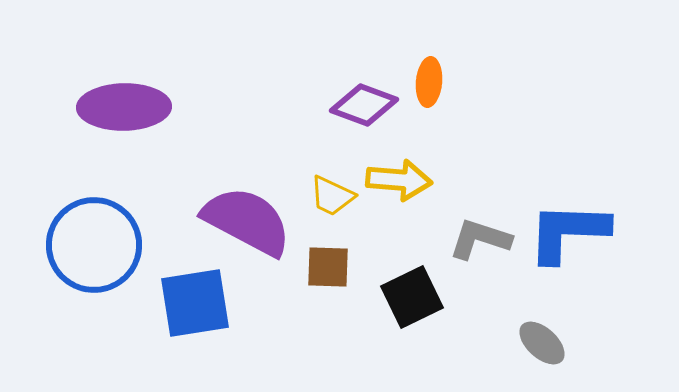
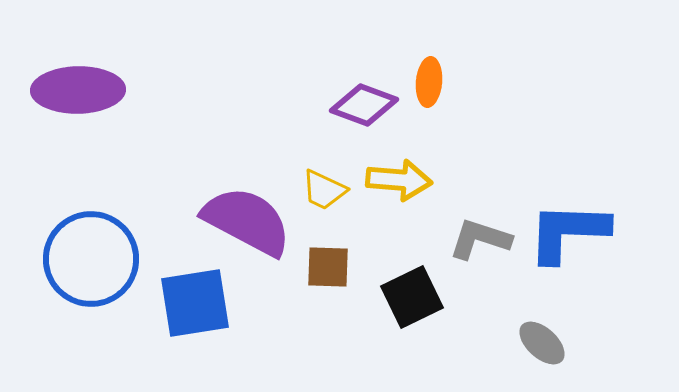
purple ellipse: moved 46 px left, 17 px up
yellow trapezoid: moved 8 px left, 6 px up
blue circle: moved 3 px left, 14 px down
